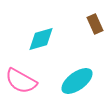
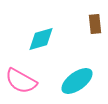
brown rectangle: rotated 18 degrees clockwise
